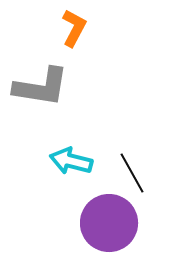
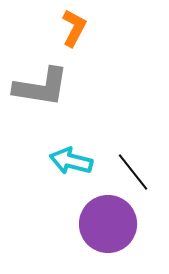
black line: moved 1 px right, 1 px up; rotated 9 degrees counterclockwise
purple circle: moved 1 px left, 1 px down
